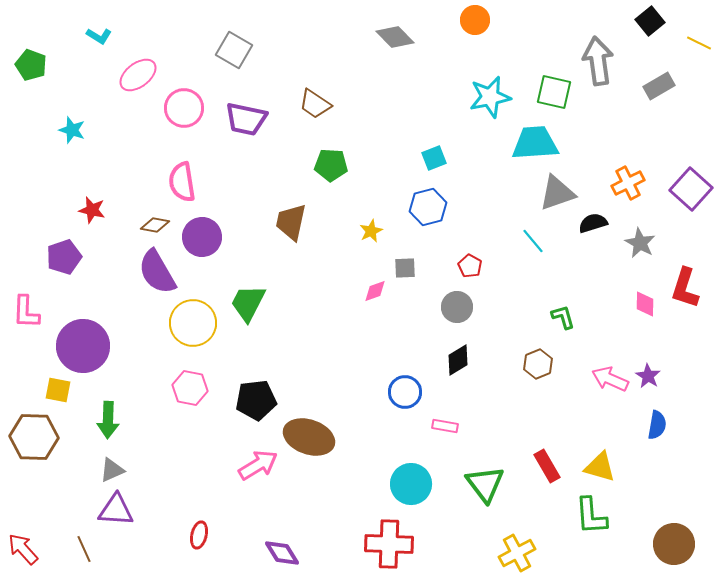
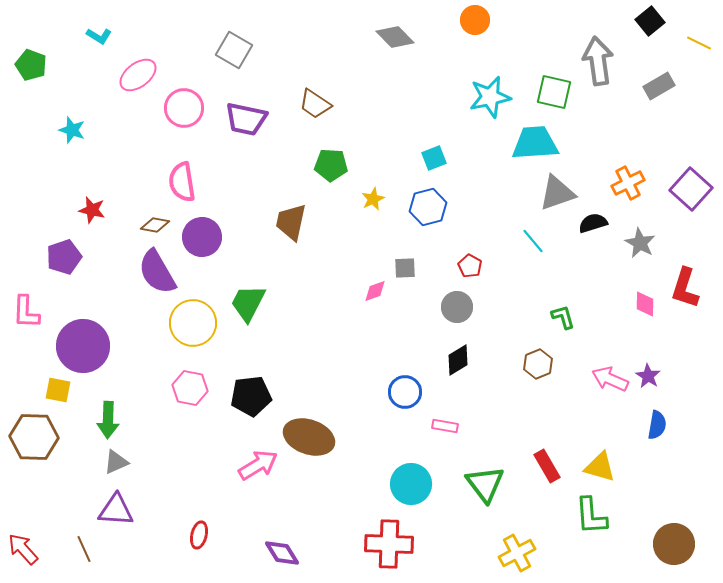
yellow star at (371, 231): moved 2 px right, 32 px up
black pentagon at (256, 400): moved 5 px left, 4 px up
gray triangle at (112, 470): moved 4 px right, 8 px up
